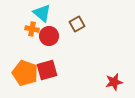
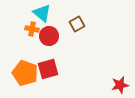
red square: moved 1 px right, 1 px up
red star: moved 6 px right, 3 px down
